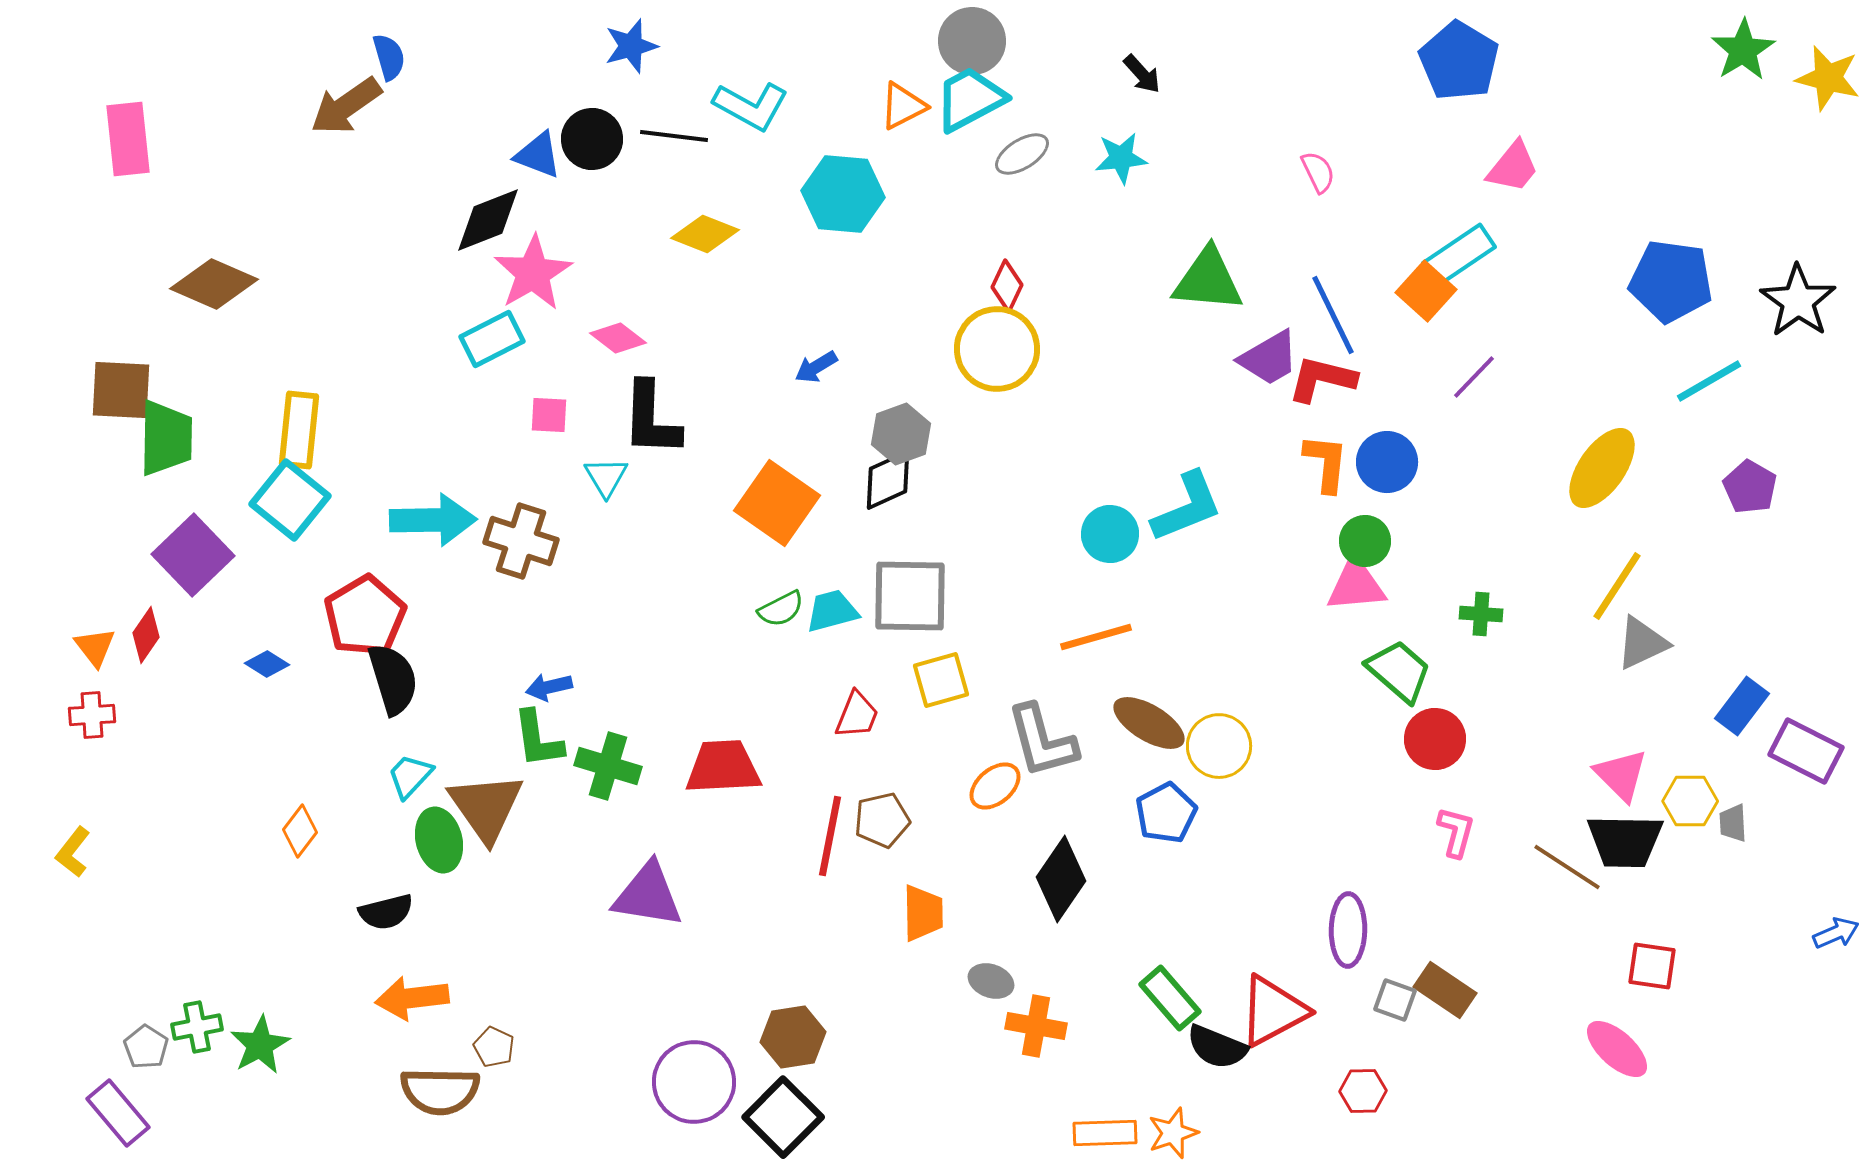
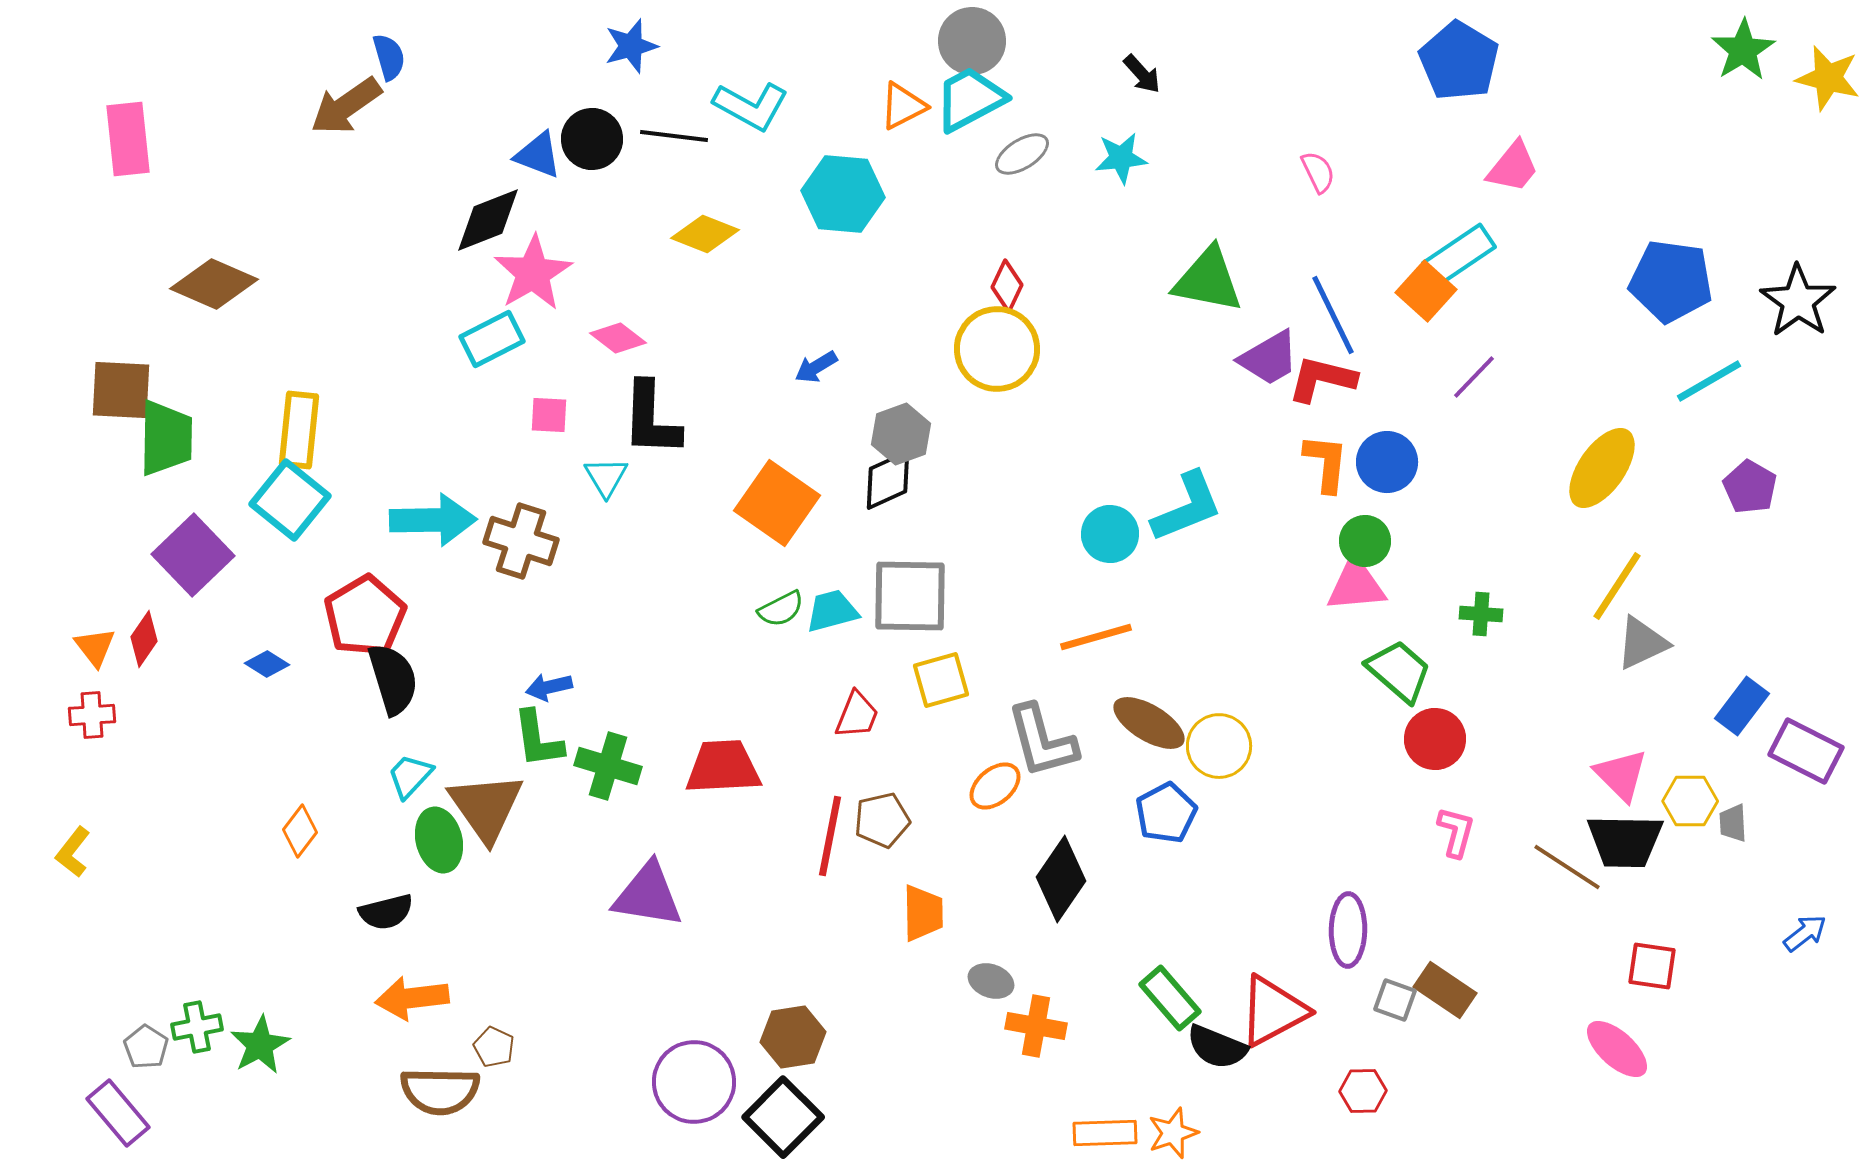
green triangle at (1208, 280): rotated 6 degrees clockwise
red diamond at (146, 635): moved 2 px left, 4 px down
blue arrow at (1836, 933): moved 31 px left; rotated 15 degrees counterclockwise
